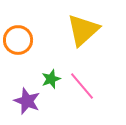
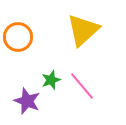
orange circle: moved 3 px up
green star: moved 1 px down
